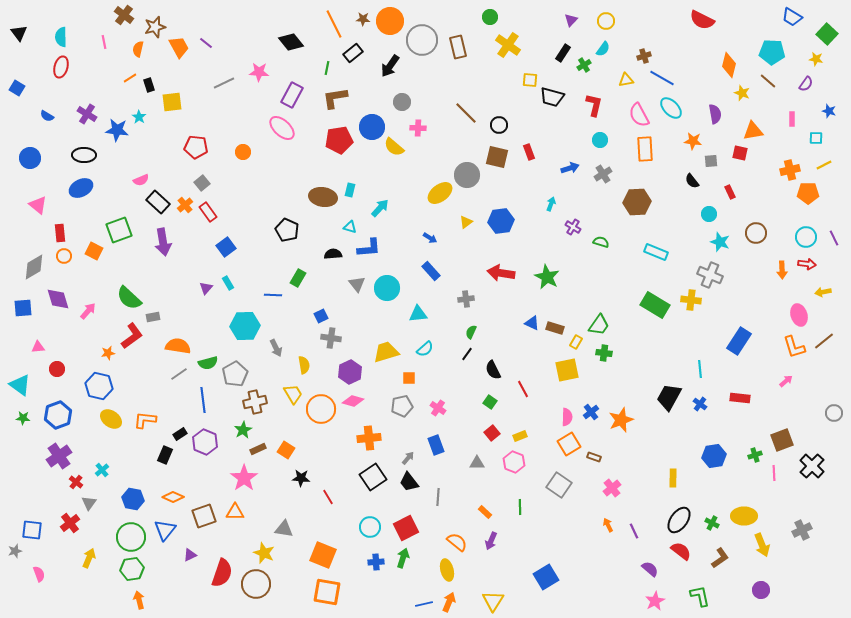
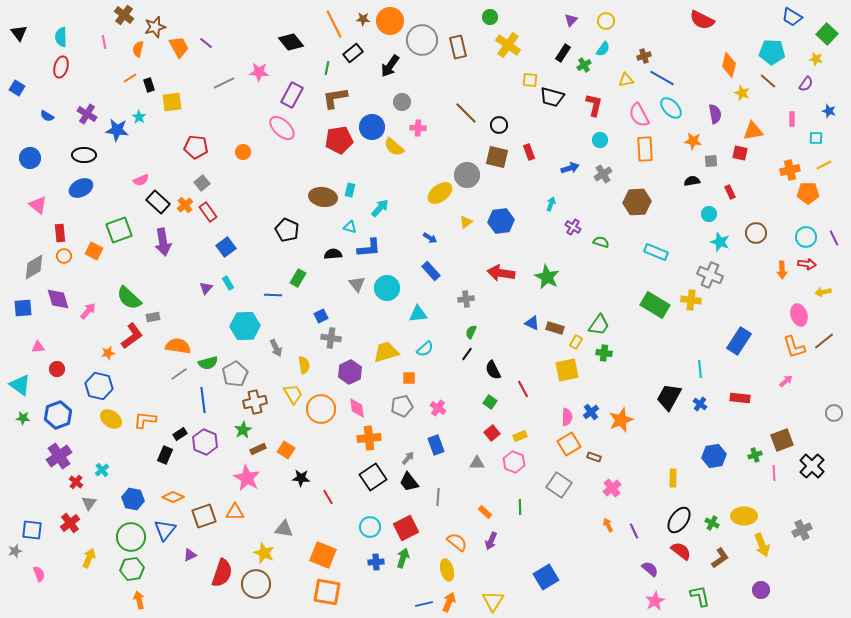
black semicircle at (692, 181): rotated 119 degrees clockwise
pink diamond at (353, 401): moved 4 px right, 7 px down; rotated 65 degrees clockwise
pink star at (244, 478): moved 3 px right; rotated 8 degrees counterclockwise
